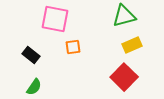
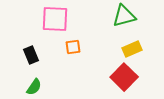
pink square: rotated 8 degrees counterclockwise
yellow rectangle: moved 4 px down
black rectangle: rotated 30 degrees clockwise
